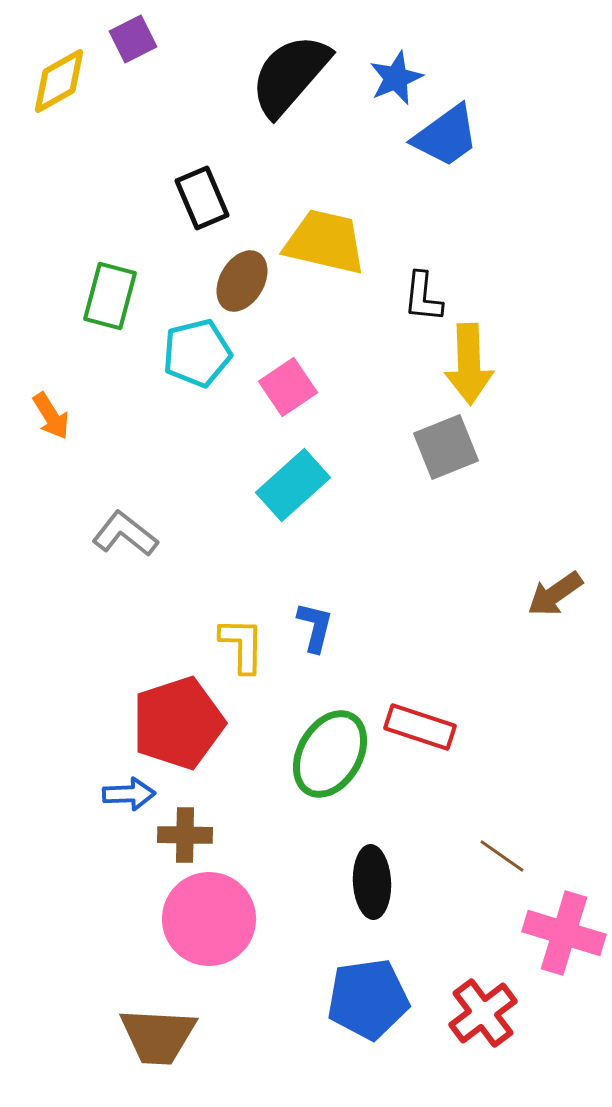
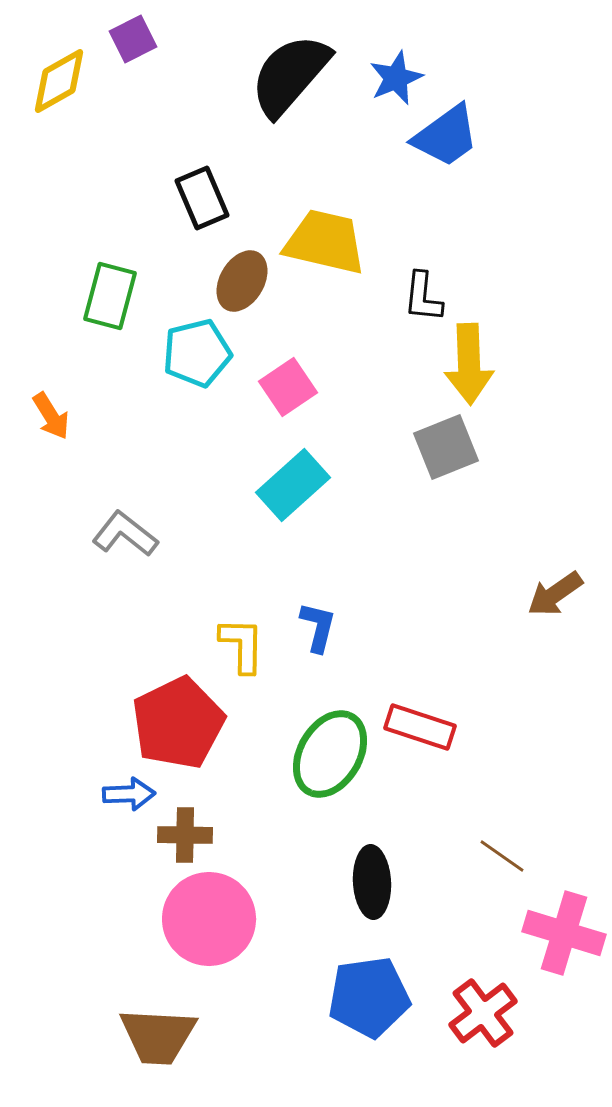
blue L-shape: moved 3 px right
red pentagon: rotated 8 degrees counterclockwise
blue pentagon: moved 1 px right, 2 px up
